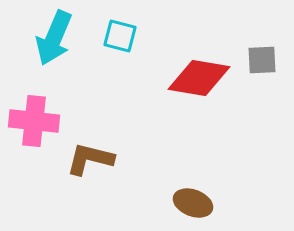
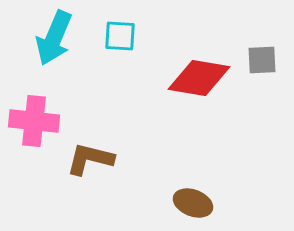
cyan square: rotated 12 degrees counterclockwise
